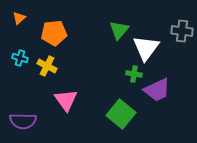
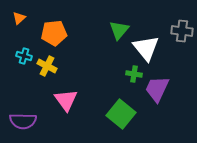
white triangle: rotated 16 degrees counterclockwise
cyan cross: moved 4 px right, 2 px up
purple trapezoid: moved 1 px up; rotated 140 degrees clockwise
